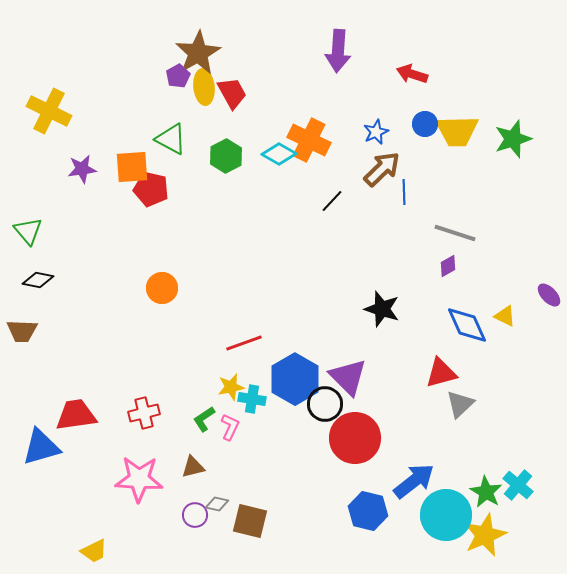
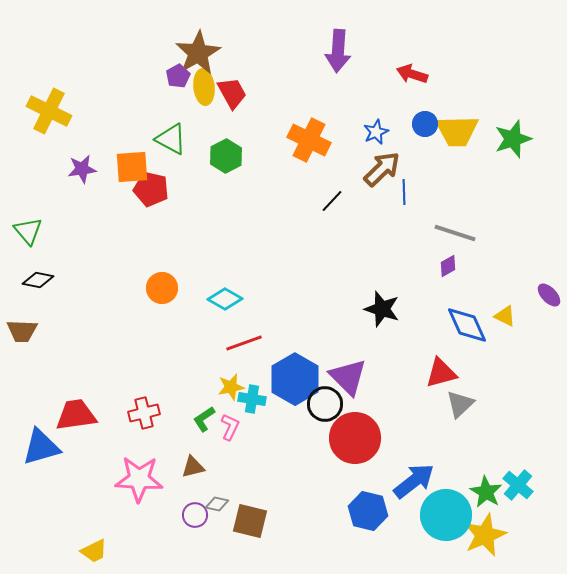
cyan diamond at (279, 154): moved 54 px left, 145 px down
